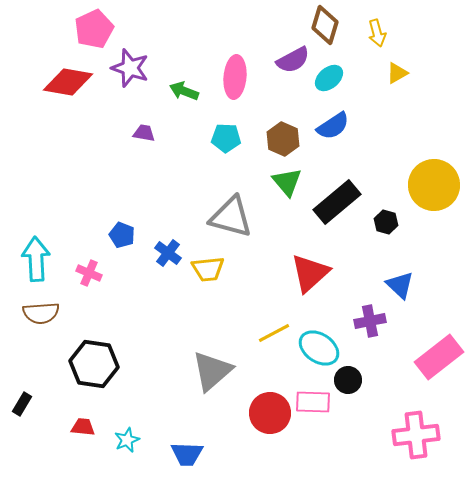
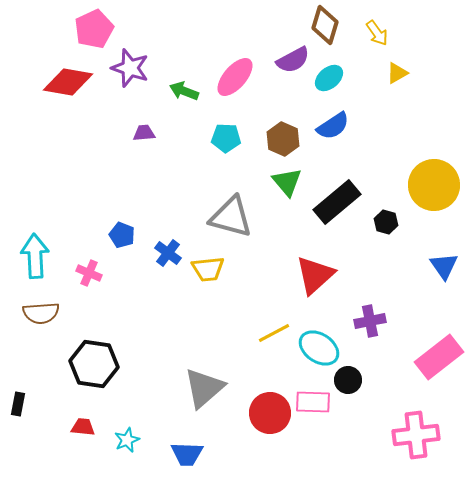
yellow arrow at (377, 33): rotated 20 degrees counterclockwise
pink ellipse at (235, 77): rotated 36 degrees clockwise
purple trapezoid at (144, 133): rotated 15 degrees counterclockwise
cyan arrow at (36, 259): moved 1 px left, 3 px up
red triangle at (310, 273): moved 5 px right, 2 px down
blue triangle at (400, 285): moved 44 px right, 19 px up; rotated 12 degrees clockwise
gray triangle at (212, 371): moved 8 px left, 17 px down
black rectangle at (22, 404): moved 4 px left; rotated 20 degrees counterclockwise
